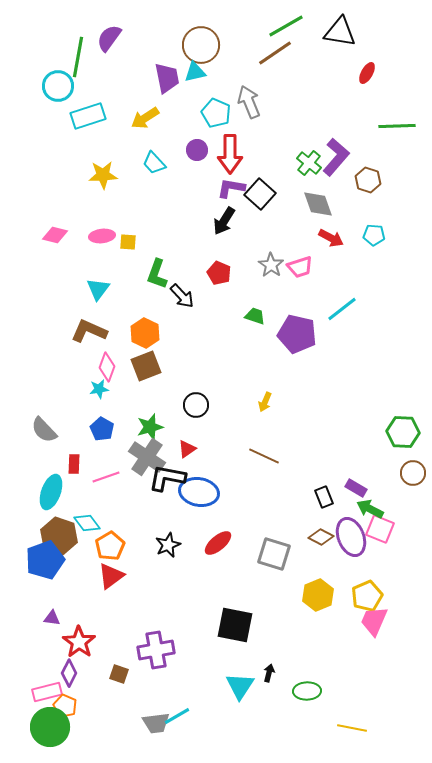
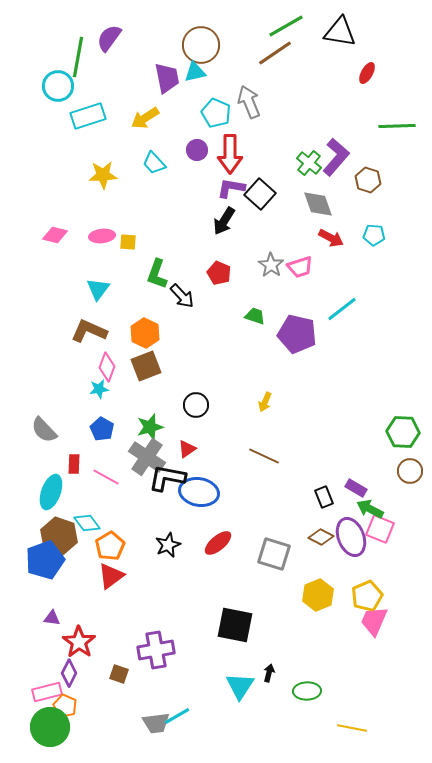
brown circle at (413, 473): moved 3 px left, 2 px up
pink line at (106, 477): rotated 48 degrees clockwise
